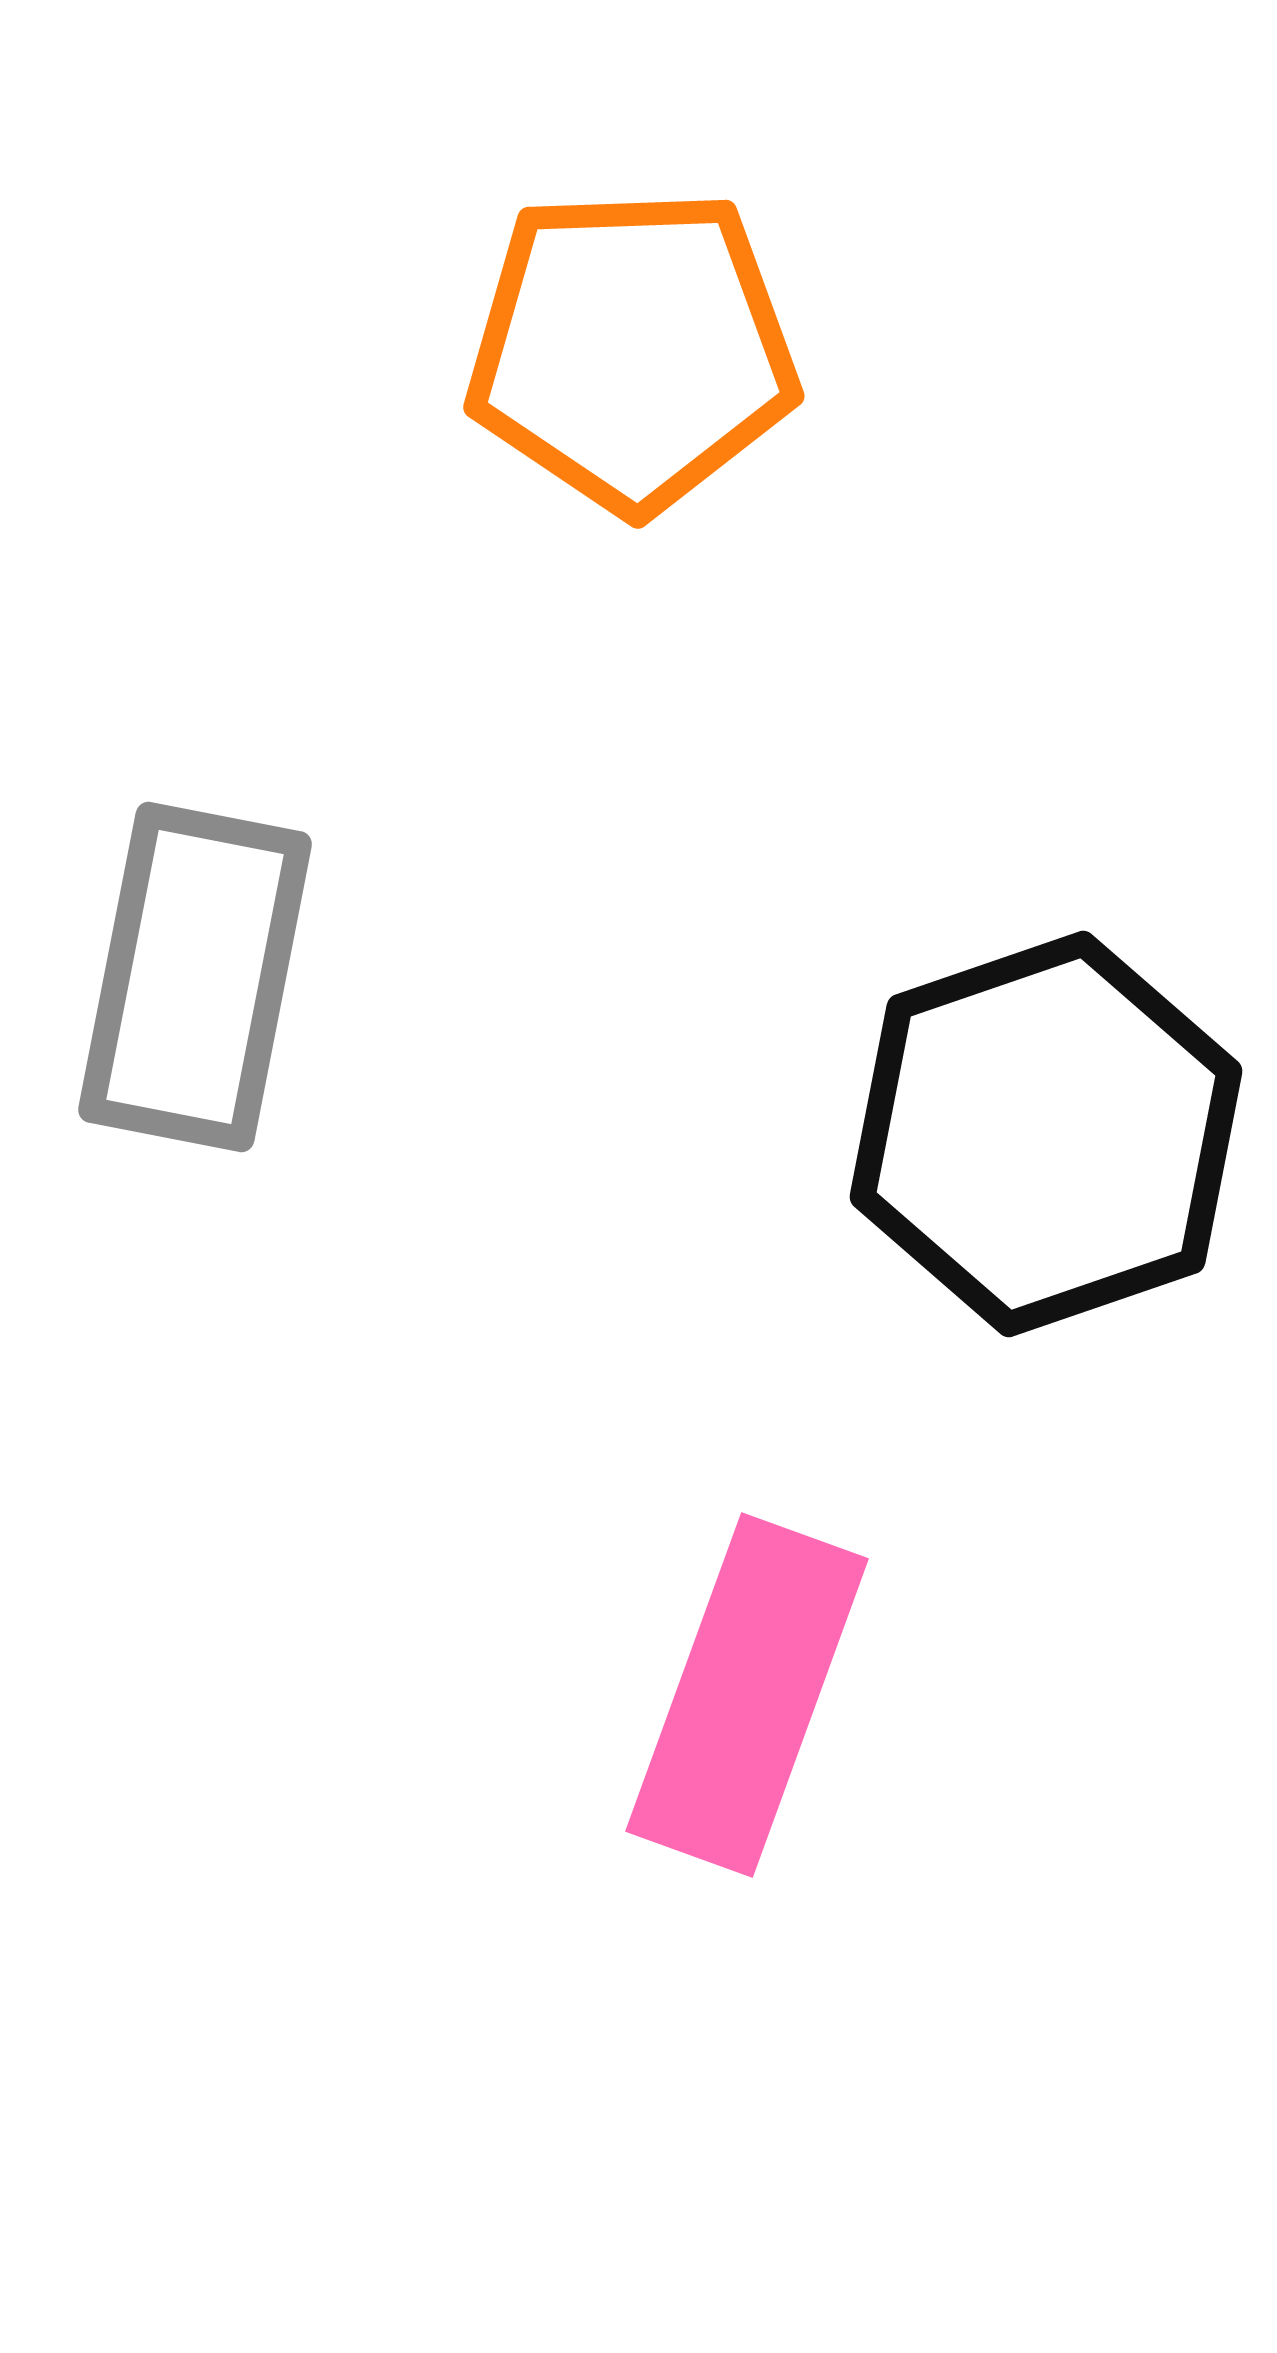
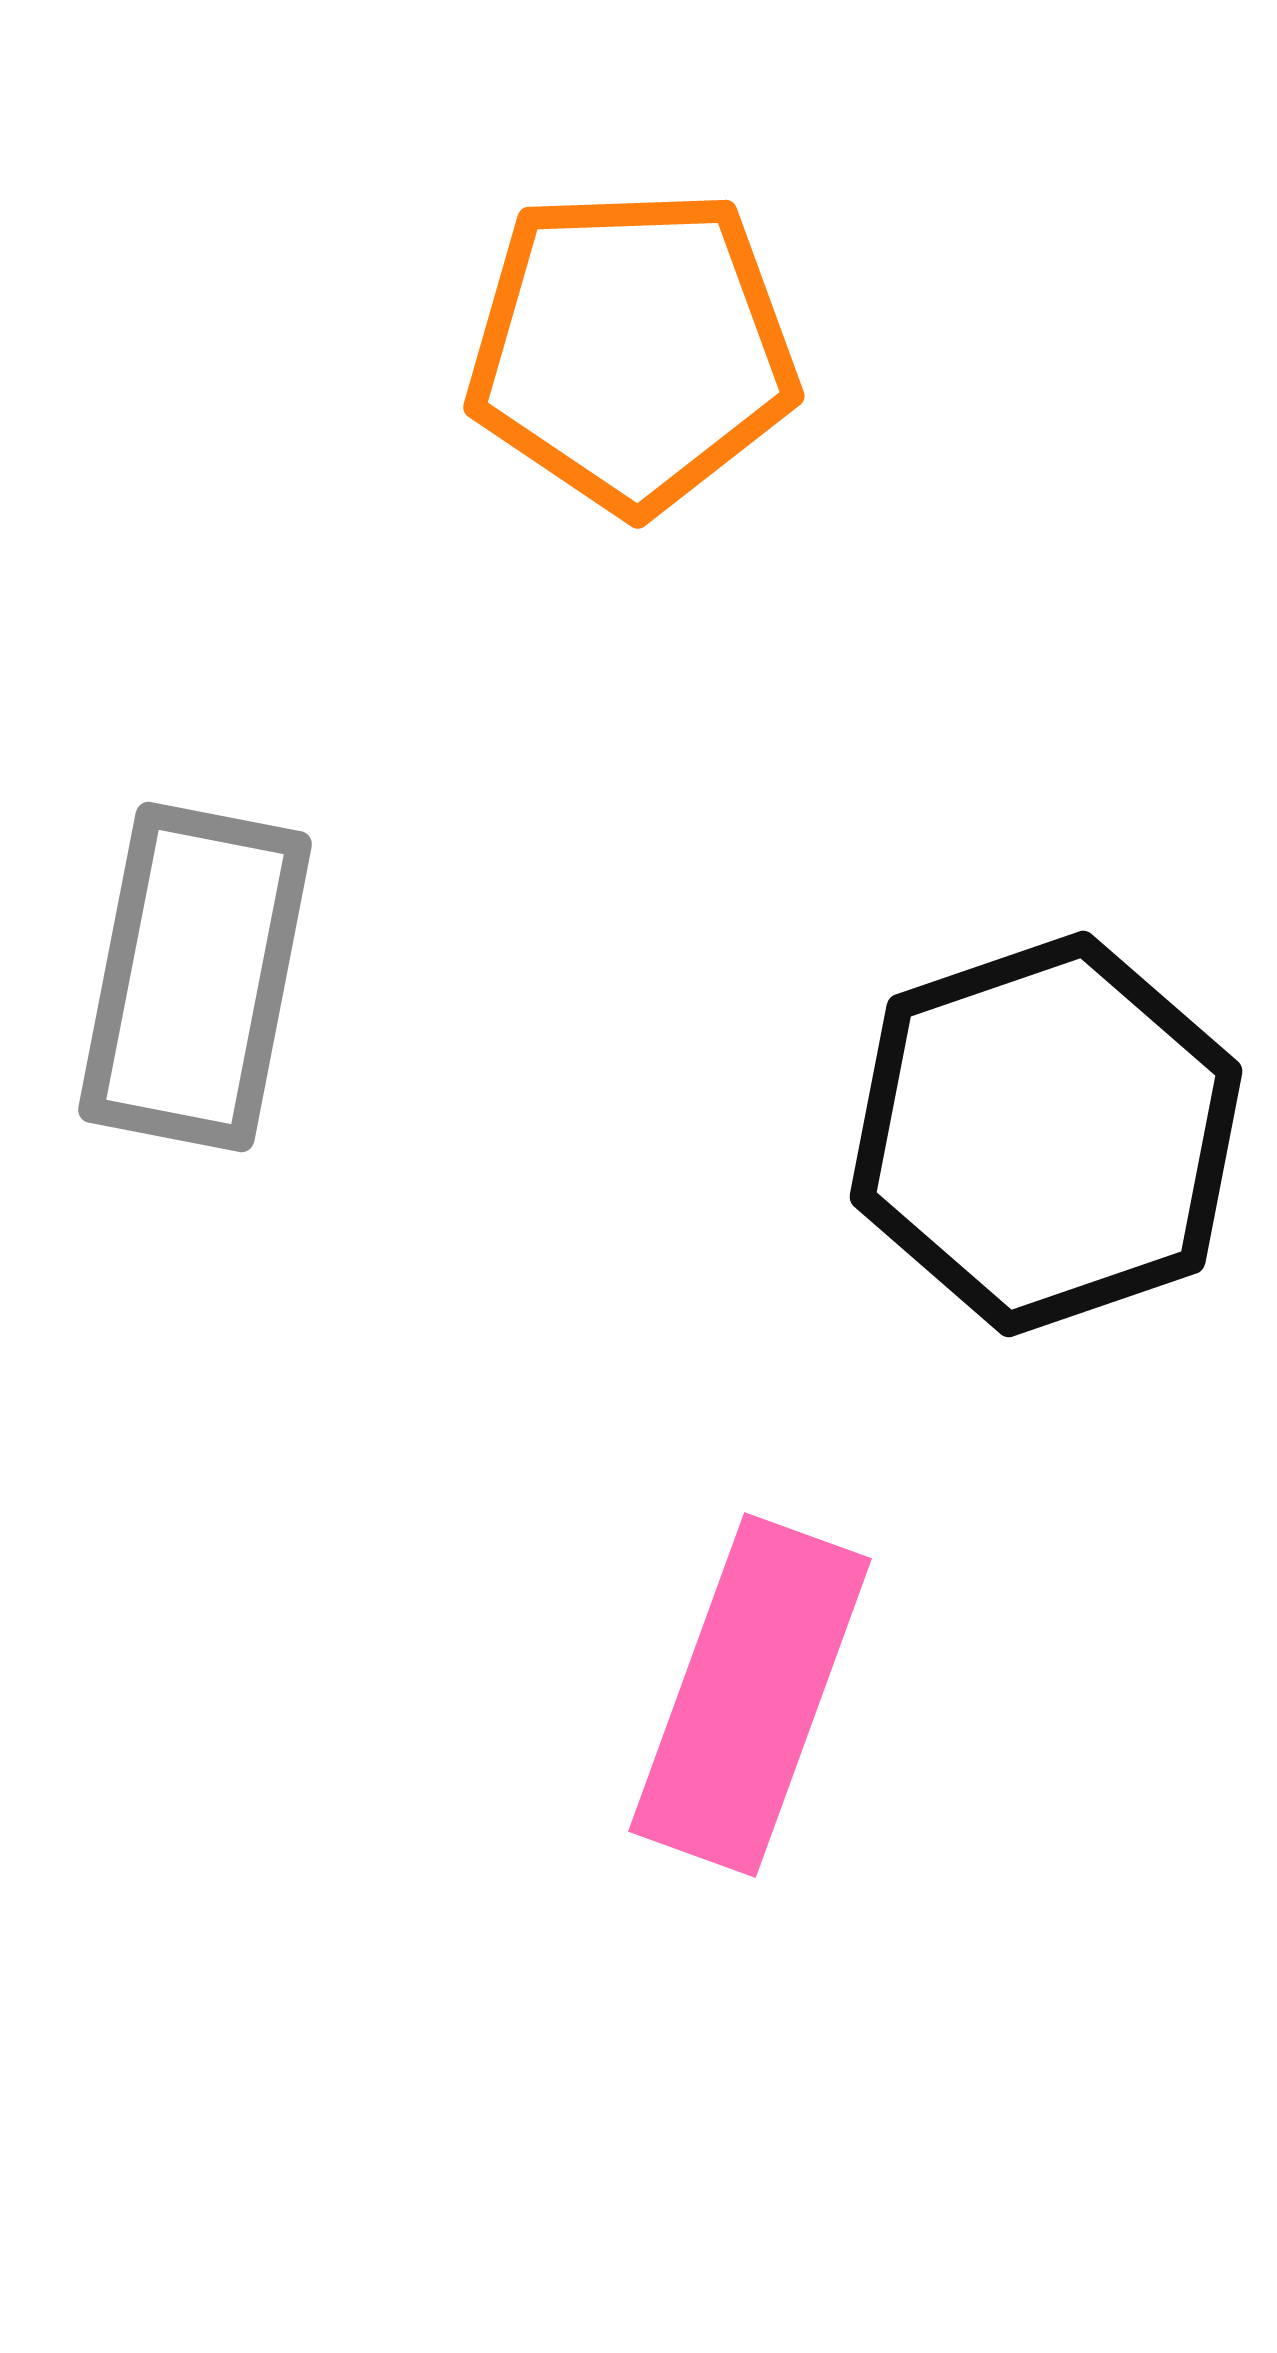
pink rectangle: moved 3 px right
